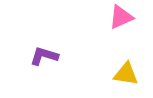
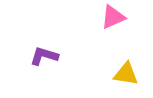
pink triangle: moved 8 px left
